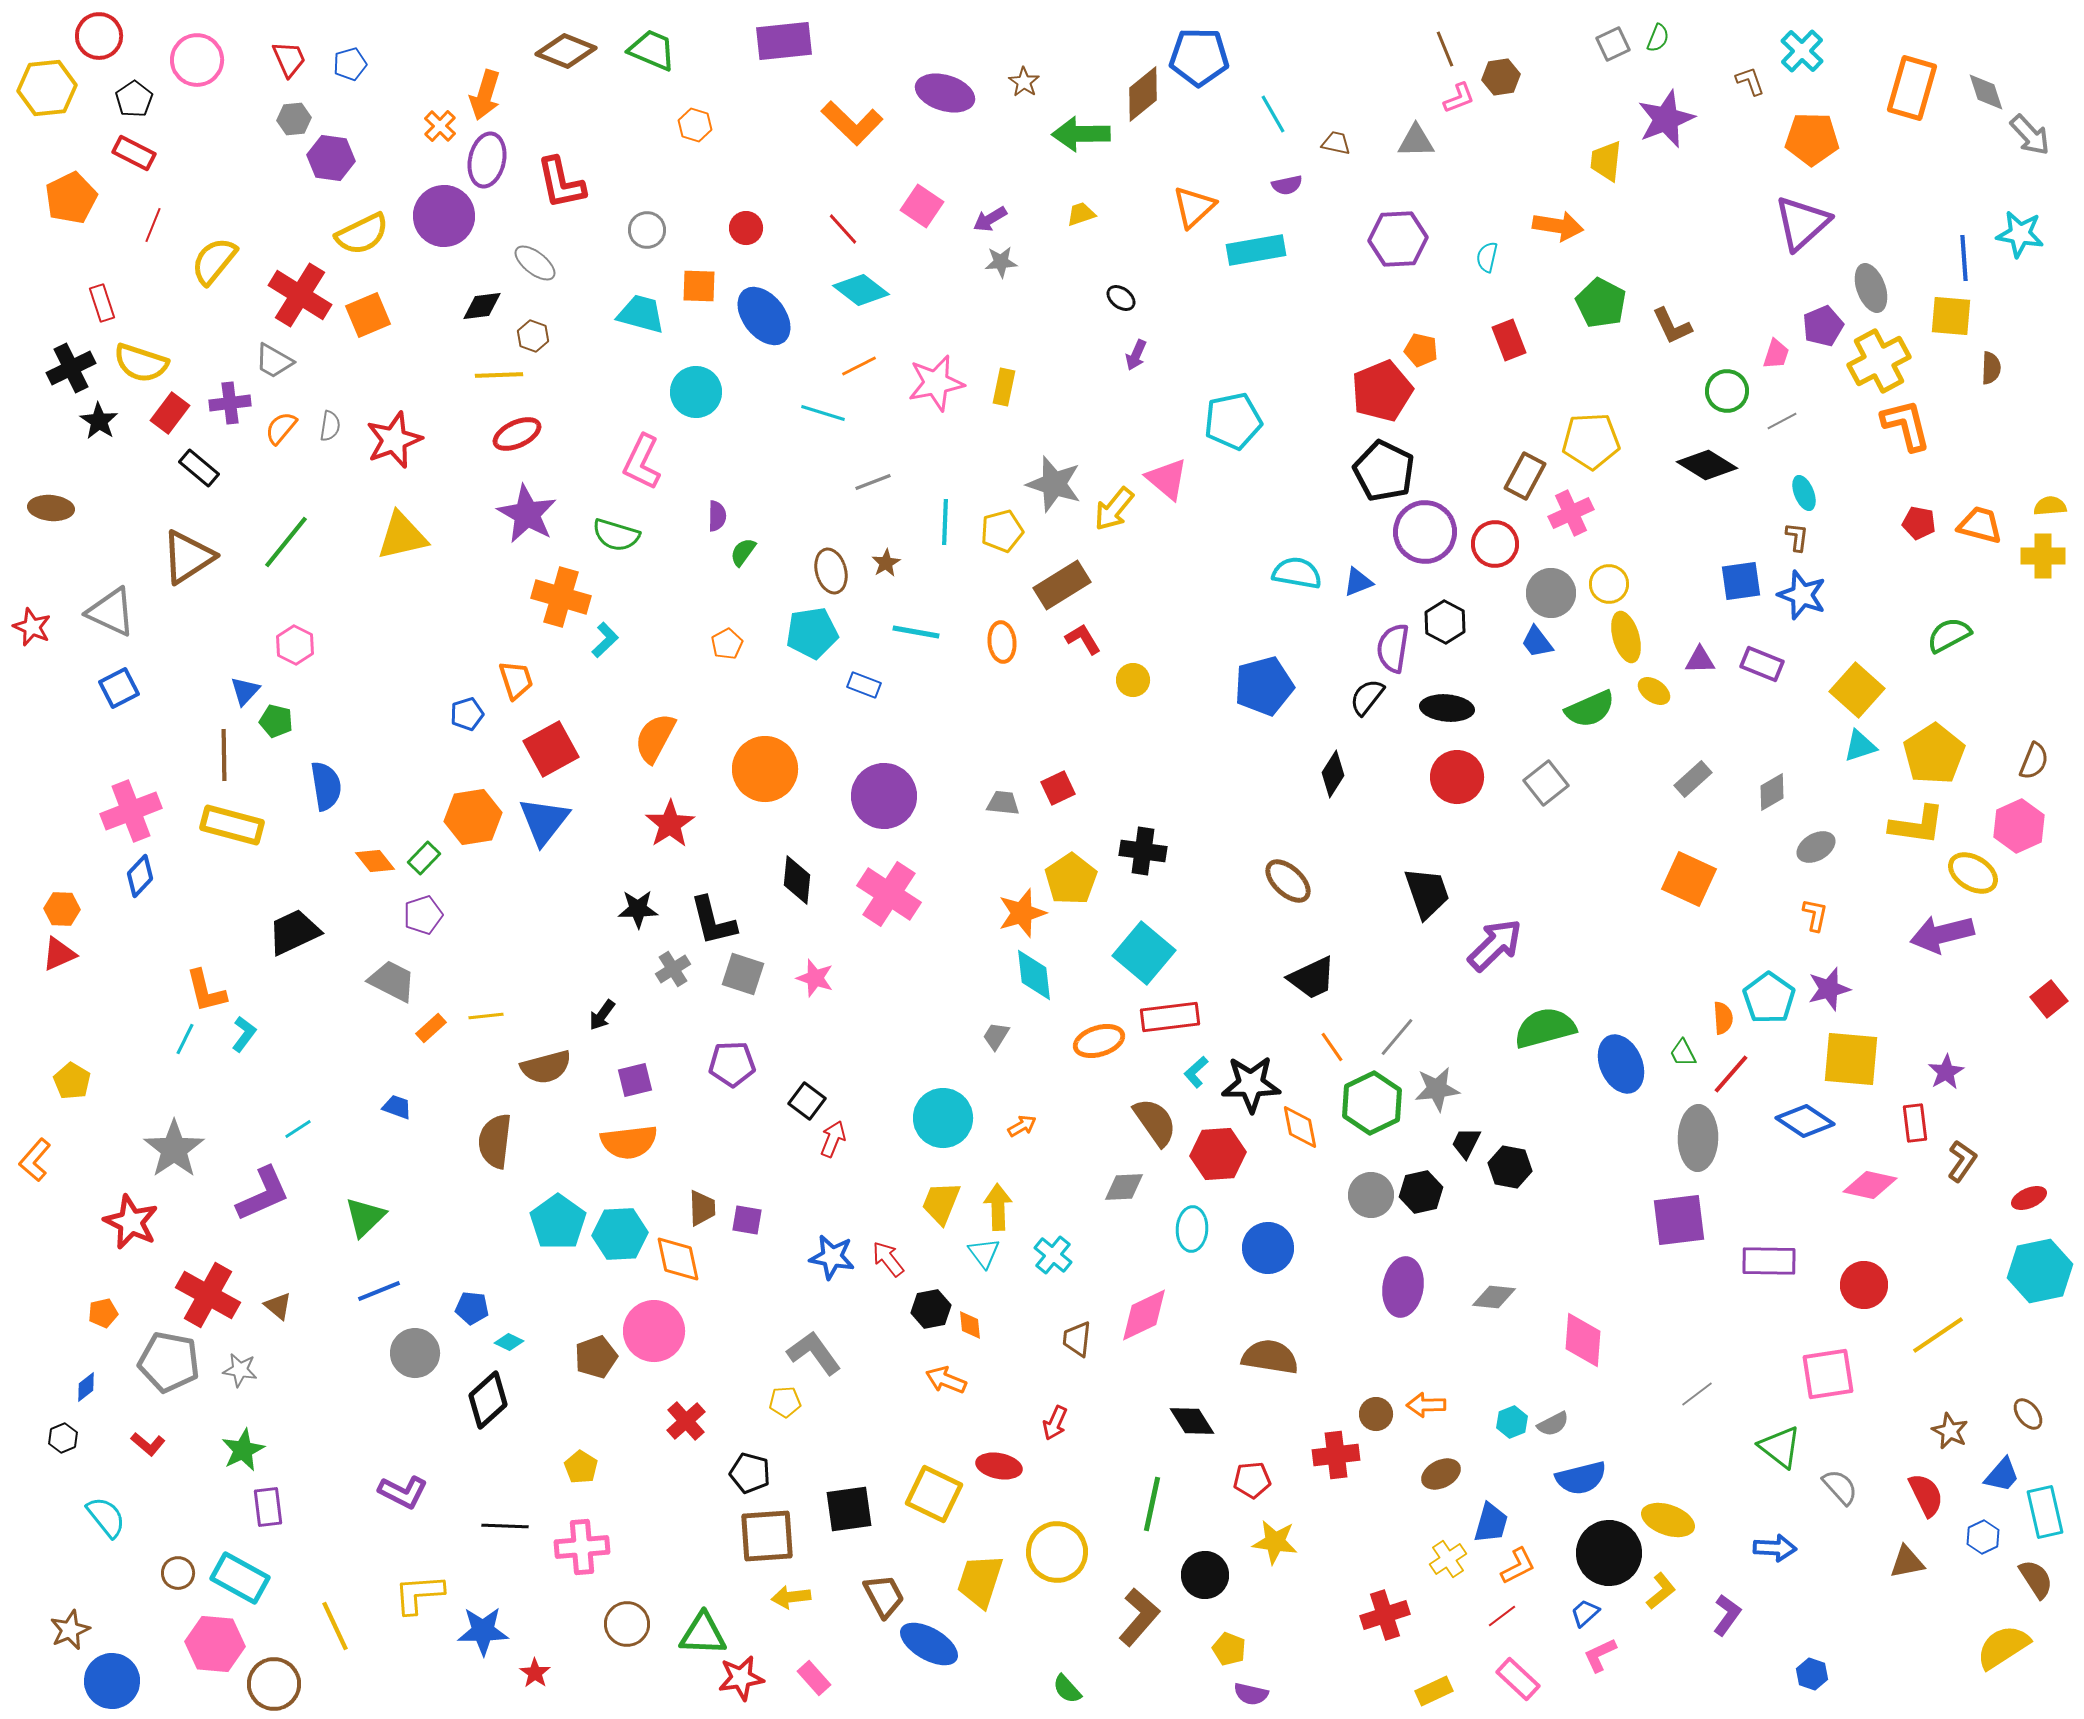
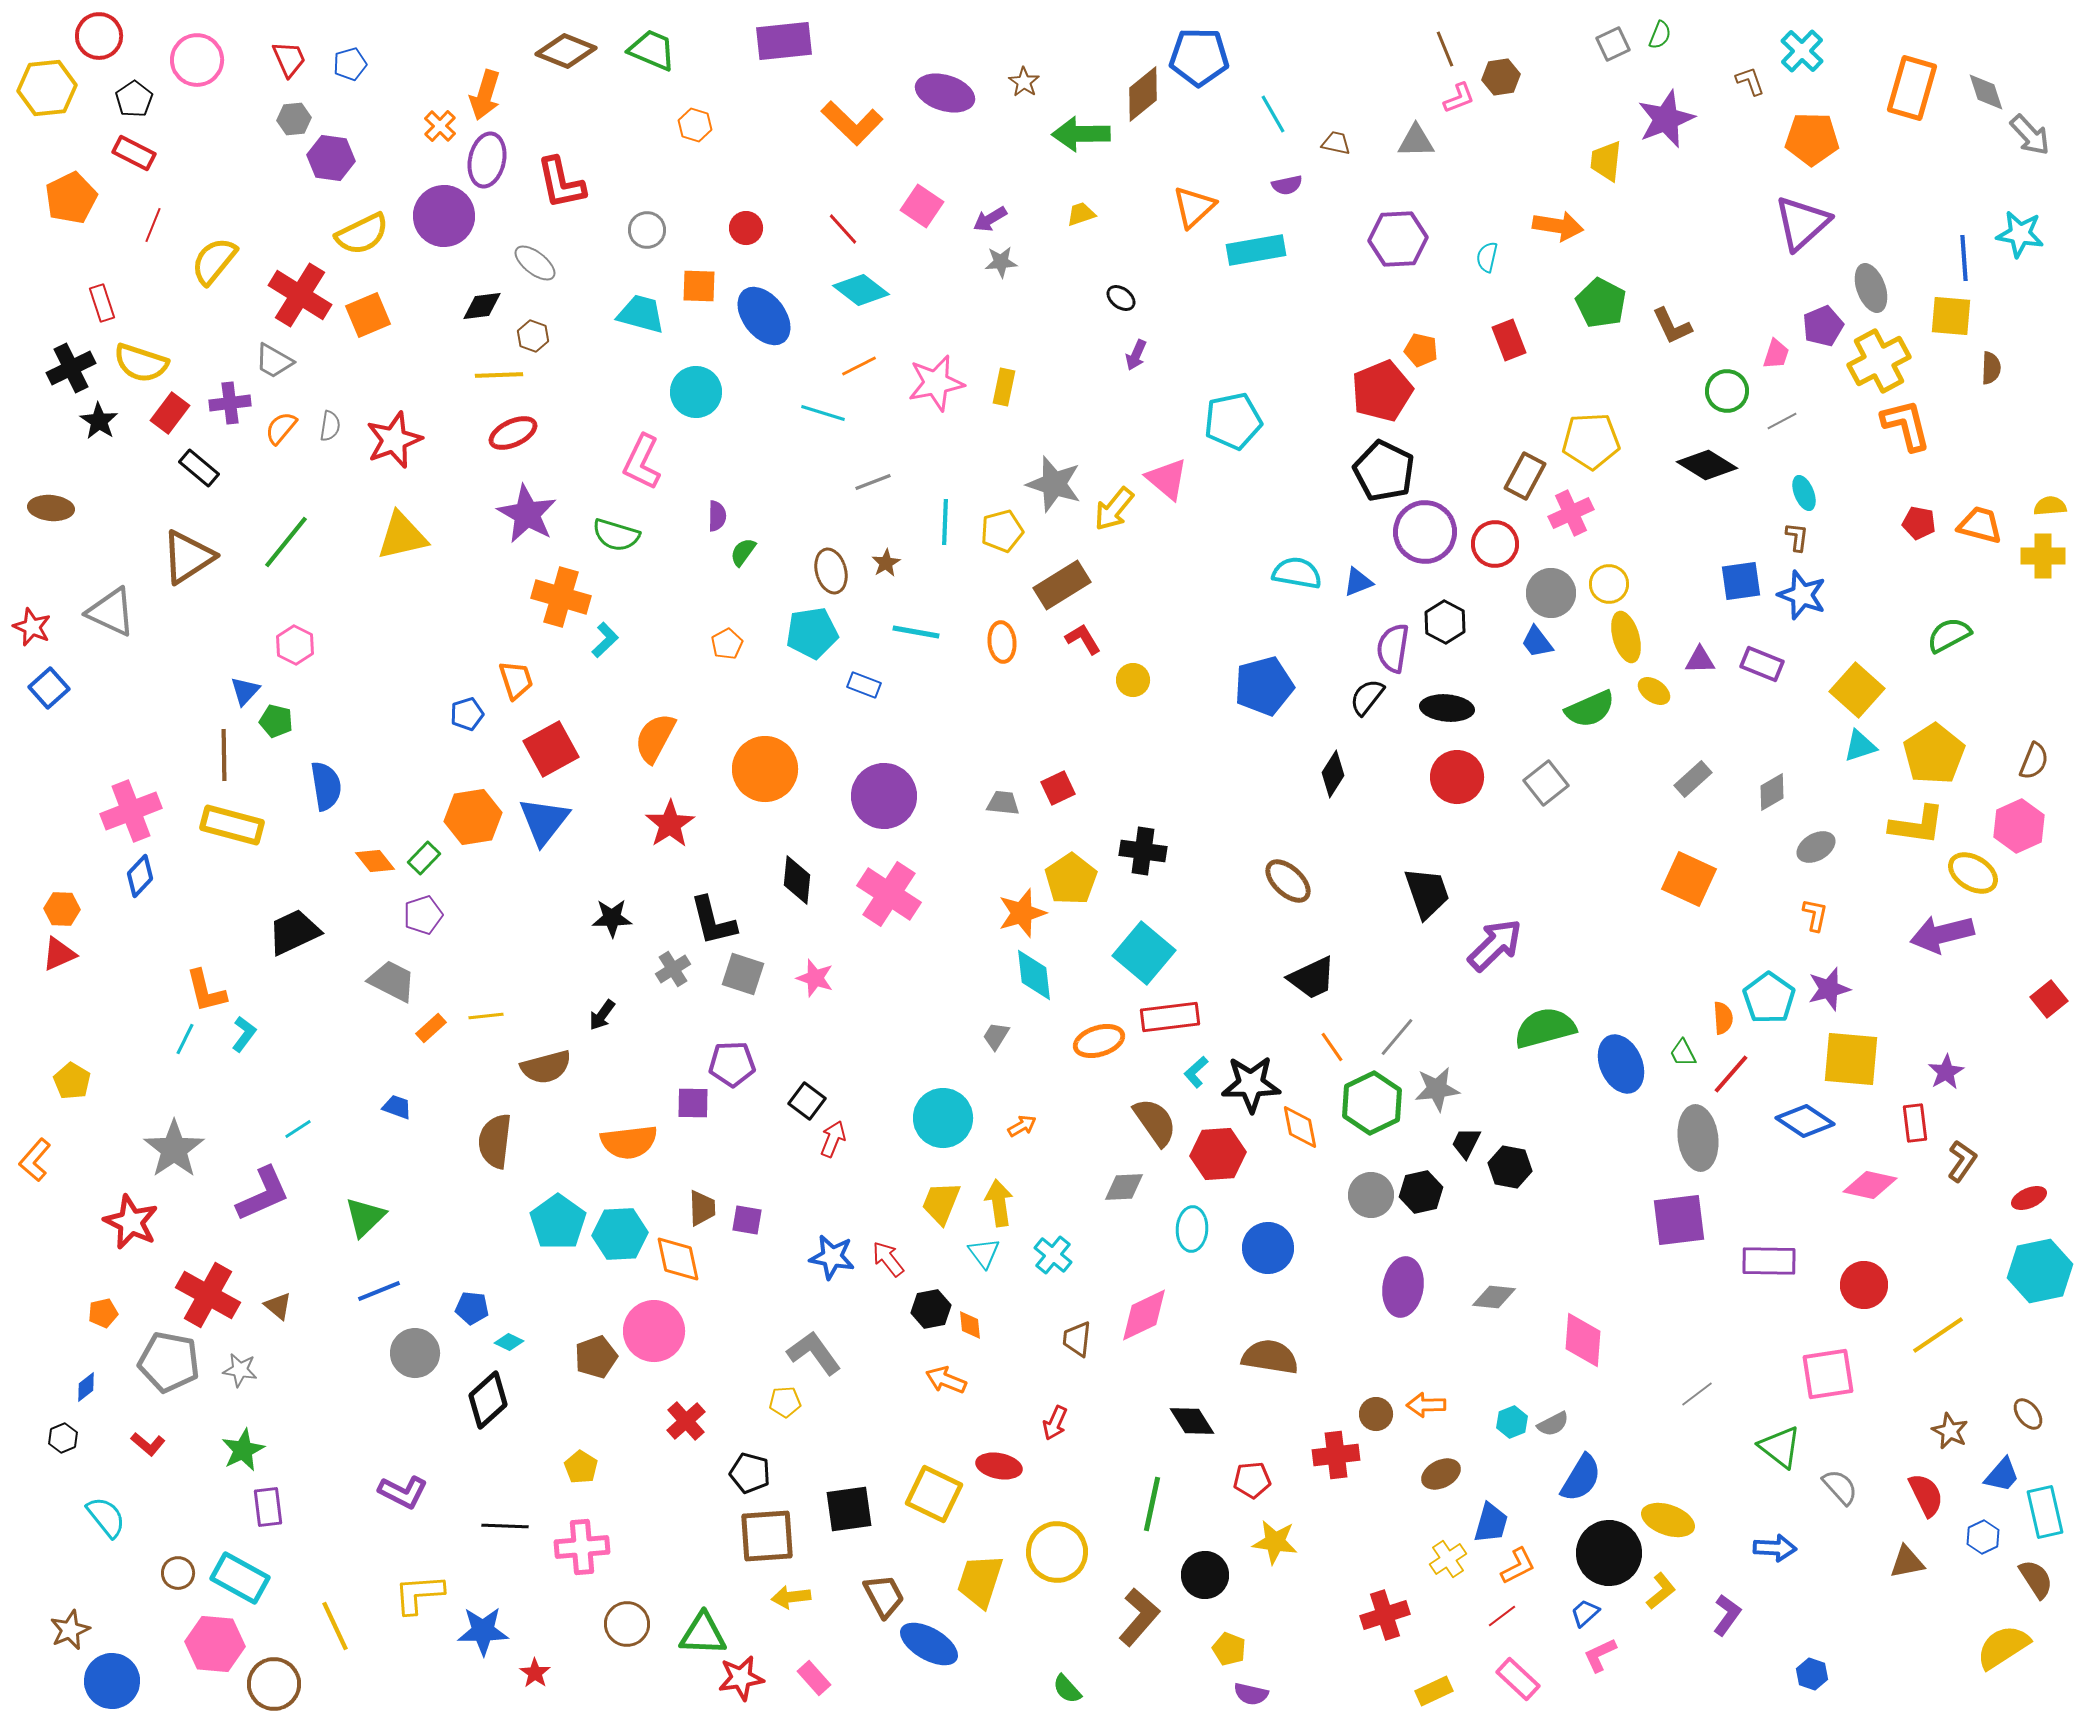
green semicircle at (1658, 38): moved 2 px right, 3 px up
red ellipse at (517, 434): moved 4 px left, 1 px up
blue square at (119, 688): moved 70 px left; rotated 15 degrees counterclockwise
black star at (638, 909): moved 26 px left, 9 px down
purple square at (635, 1080): moved 58 px right, 23 px down; rotated 15 degrees clockwise
gray ellipse at (1698, 1138): rotated 8 degrees counterclockwise
yellow arrow at (998, 1207): moved 1 px right, 4 px up; rotated 6 degrees counterclockwise
blue semicircle at (1581, 1478): rotated 45 degrees counterclockwise
